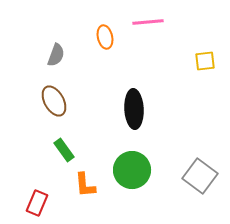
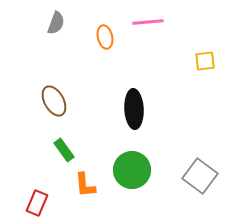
gray semicircle: moved 32 px up
